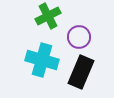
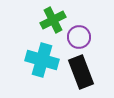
green cross: moved 5 px right, 4 px down
black rectangle: rotated 44 degrees counterclockwise
